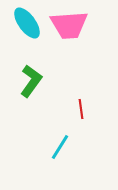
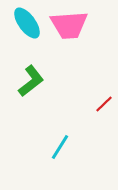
green L-shape: rotated 16 degrees clockwise
red line: moved 23 px right, 5 px up; rotated 54 degrees clockwise
